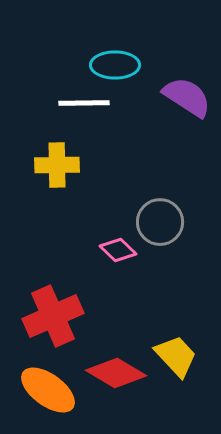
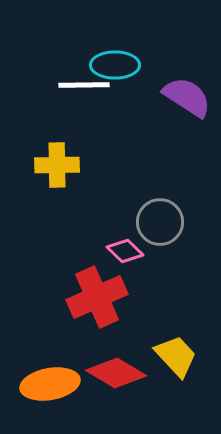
white line: moved 18 px up
pink diamond: moved 7 px right, 1 px down
red cross: moved 44 px right, 19 px up
orange ellipse: moved 2 px right, 6 px up; rotated 46 degrees counterclockwise
